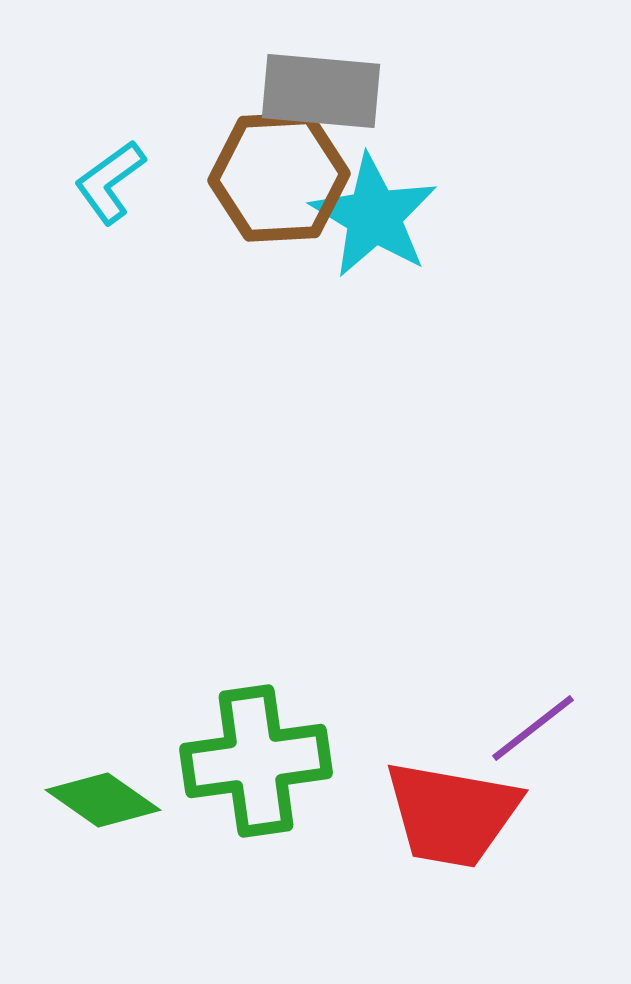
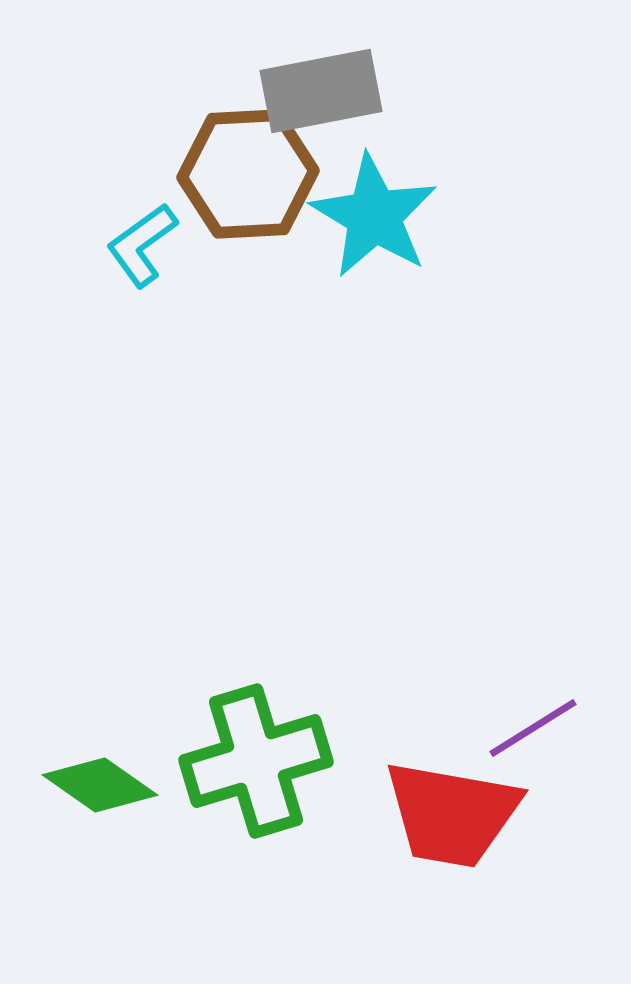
gray rectangle: rotated 16 degrees counterclockwise
brown hexagon: moved 31 px left, 3 px up
cyan L-shape: moved 32 px right, 63 px down
purple line: rotated 6 degrees clockwise
green cross: rotated 9 degrees counterclockwise
green diamond: moved 3 px left, 15 px up
